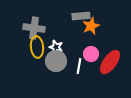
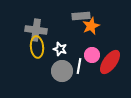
gray cross: moved 2 px right, 2 px down
white star: moved 4 px right, 2 px down
pink circle: moved 1 px right, 1 px down
gray circle: moved 6 px right, 10 px down
